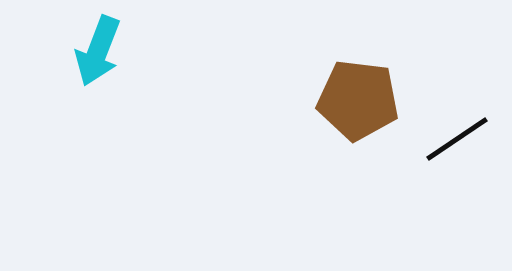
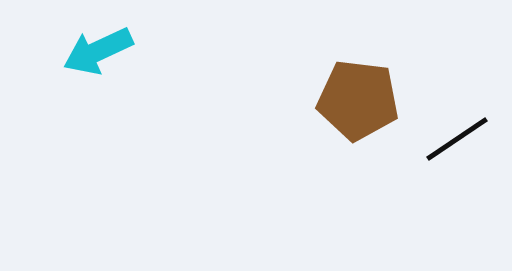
cyan arrow: rotated 44 degrees clockwise
